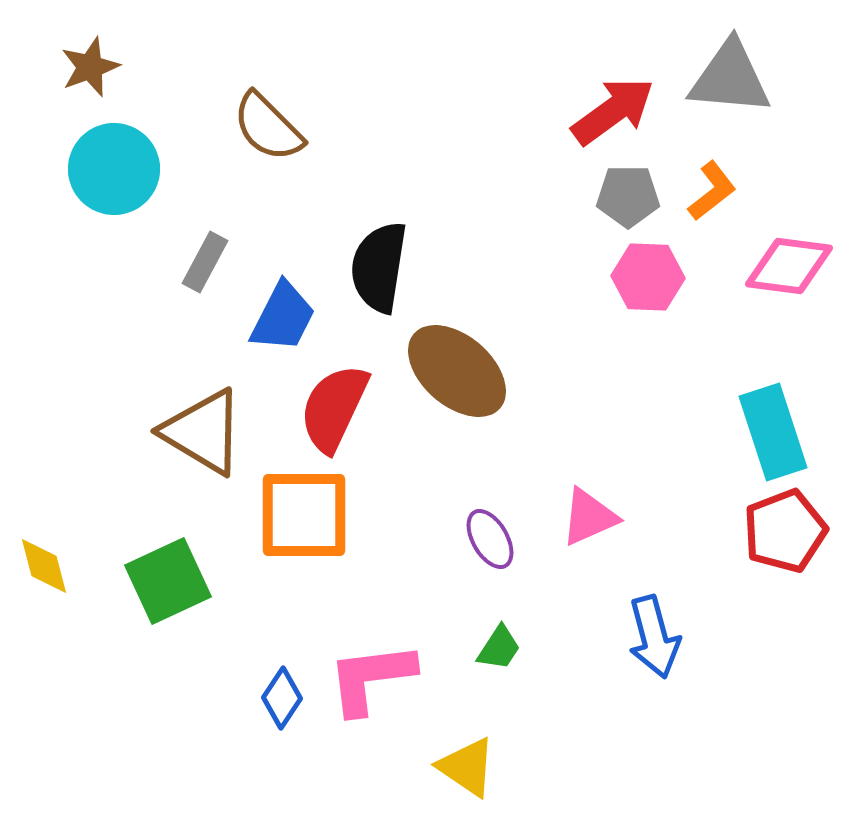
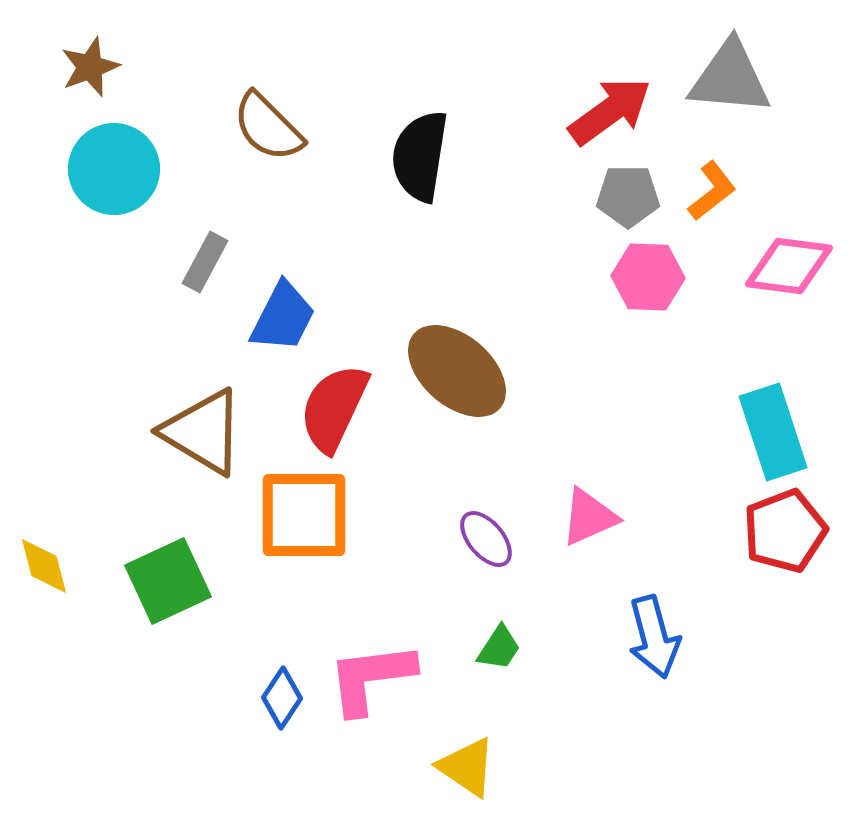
red arrow: moved 3 px left
black semicircle: moved 41 px right, 111 px up
purple ellipse: moved 4 px left; rotated 10 degrees counterclockwise
